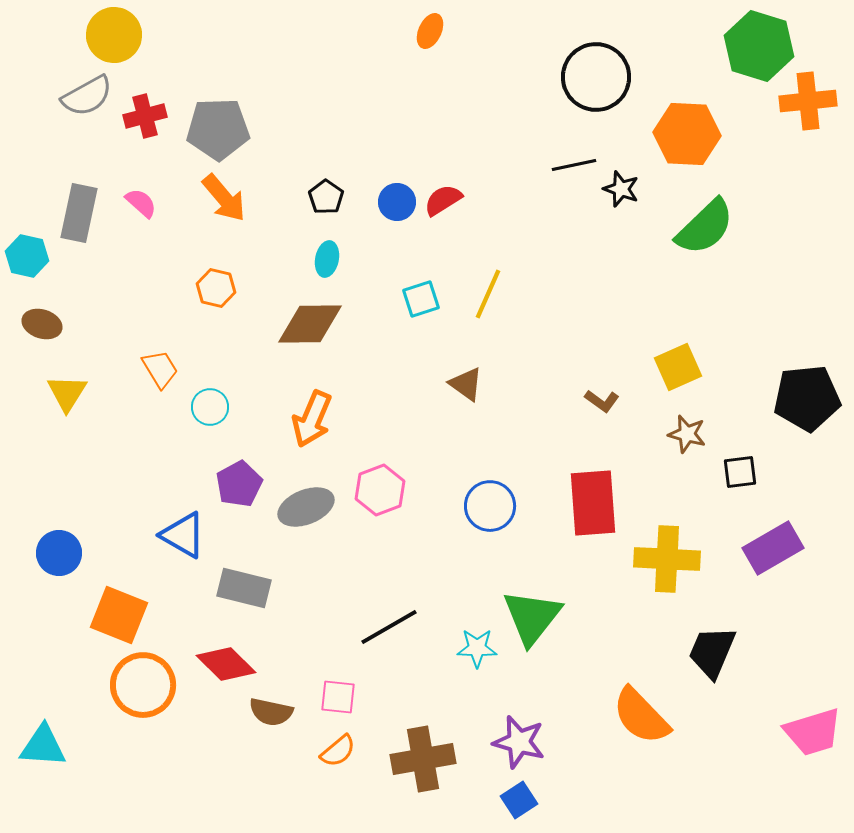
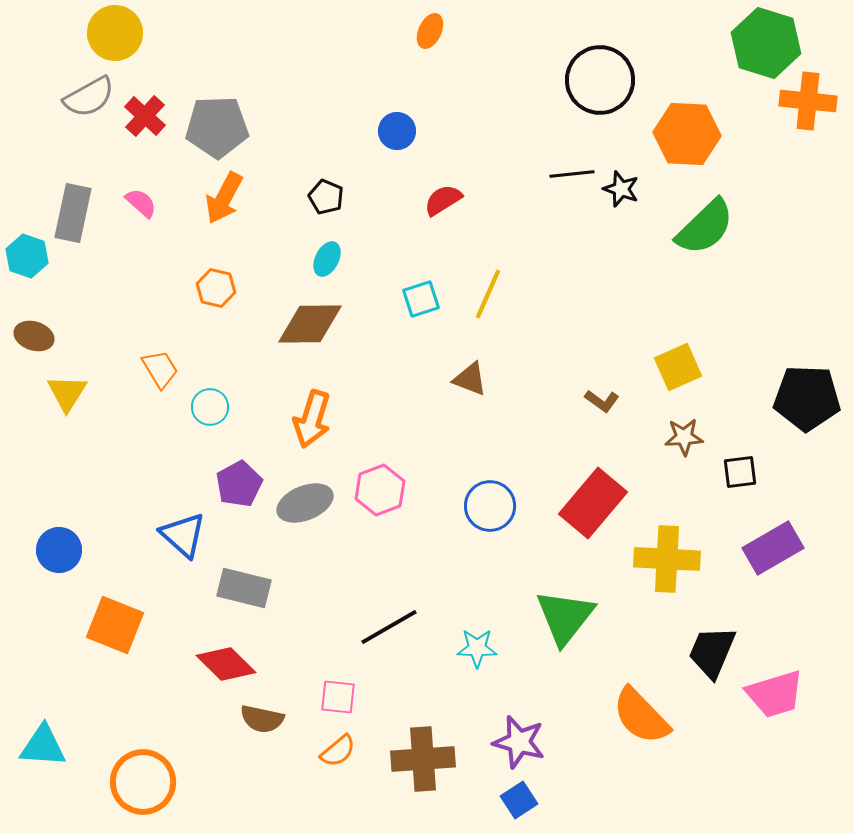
yellow circle at (114, 35): moved 1 px right, 2 px up
green hexagon at (759, 46): moved 7 px right, 3 px up
black circle at (596, 77): moved 4 px right, 3 px down
gray semicircle at (87, 96): moved 2 px right, 1 px down
orange cross at (808, 101): rotated 12 degrees clockwise
red cross at (145, 116): rotated 33 degrees counterclockwise
gray pentagon at (218, 129): moved 1 px left, 2 px up
black line at (574, 165): moved 2 px left, 9 px down; rotated 6 degrees clockwise
black pentagon at (326, 197): rotated 12 degrees counterclockwise
orange arrow at (224, 198): rotated 68 degrees clockwise
blue circle at (397, 202): moved 71 px up
gray rectangle at (79, 213): moved 6 px left
cyan hexagon at (27, 256): rotated 6 degrees clockwise
cyan ellipse at (327, 259): rotated 16 degrees clockwise
brown ellipse at (42, 324): moved 8 px left, 12 px down
brown triangle at (466, 384): moved 4 px right, 5 px up; rotated 15 degrees counterclockwise
black pentagon at (807, 398): rotated 8 degrees clockwise
orange arrow at (312, 419): rotated 6 degrees counterclockwise
brown star at (687, 434): moved 3 px left, 3 px down; rotated 18 degrees counterclockwise
red rectangle at (593, 503): rotated 44 degrees clockwise
gray ellipse at (306, 507): moved 1 px left, 4 px up
blue triangle at (183, 535): rotated 12 degrees clockwise
blue circle at (59, 553): moved 3 px up
orange square at (119, 615): moved 4 px left, 10 px down
green triangle at (532, 617): moved 33 px right
orange circle at (143, 685): moved 97 px down
brown semicircle at (271, 712): moved 9 px left, 7 px down
pink trapezoid at (813, 732): moved 38 px left, 38 px up
brown cross at (423, 759): rotated 6 degrees clockwise
